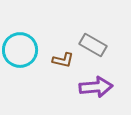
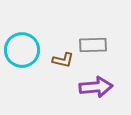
gray rectangle: rotated 32 degrees counterclockwise
cyan circle: moved 2 px right
